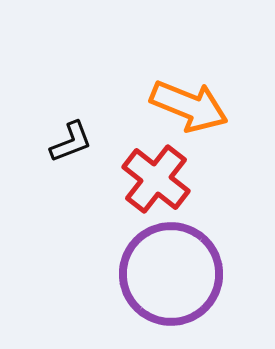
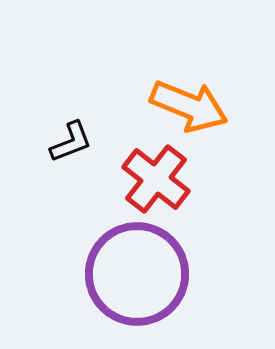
purple circle: moved 34 px left
